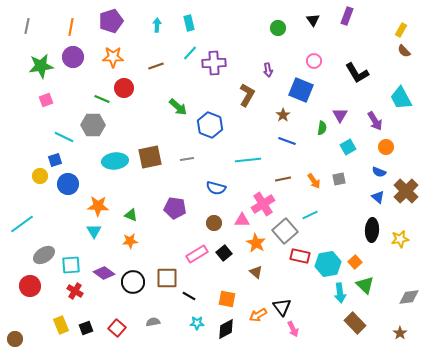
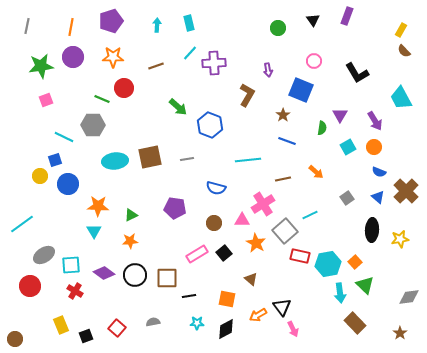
orange circle at (386, 147): moved 12 px left
gray square at (339, 179): moved 8 px right, 19 px down; rotated 24 degrees counterclockwise
orange arrow at (314, 181): moved 2 px right, 9 px up; rotated 14 degrees counterclockwise
green triangle at (131, 215): rotated 48 degrees counterclockwise
brown triangle at (256, 272): moved 5 px left, 7 px down
black circle at (133, 282): moved 2 px right, 7 px up
black line at (189, 296): rotated 40 degrees counterclockwise
black square at (86, 328): moved 8 px down
